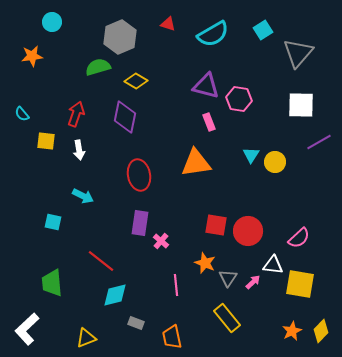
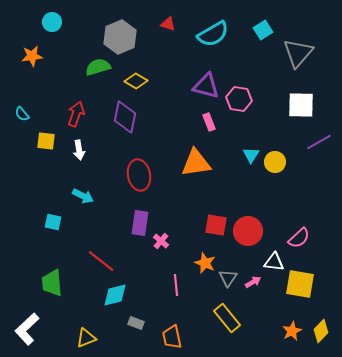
white triangle at (273, 265): moved 1 px right, 3 px up
pink arrow at (253, 282): rotated 14 degrees clockwise
